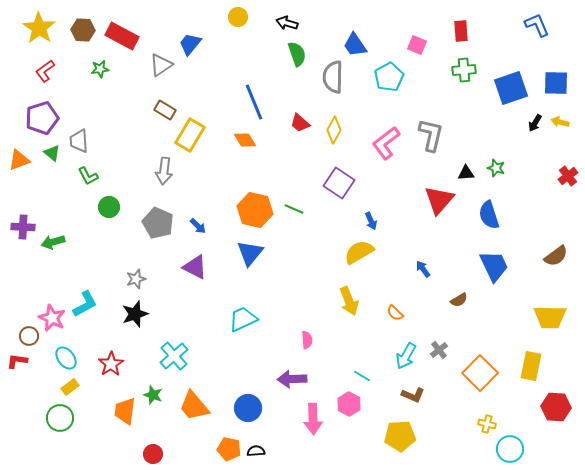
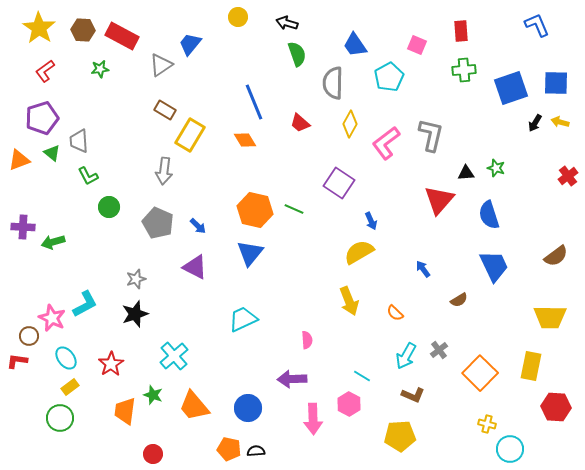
gray semicircle at (333, 77): moved 6 px down
yellow diamond at (334, 130): moved 16 px right, 6 px up
